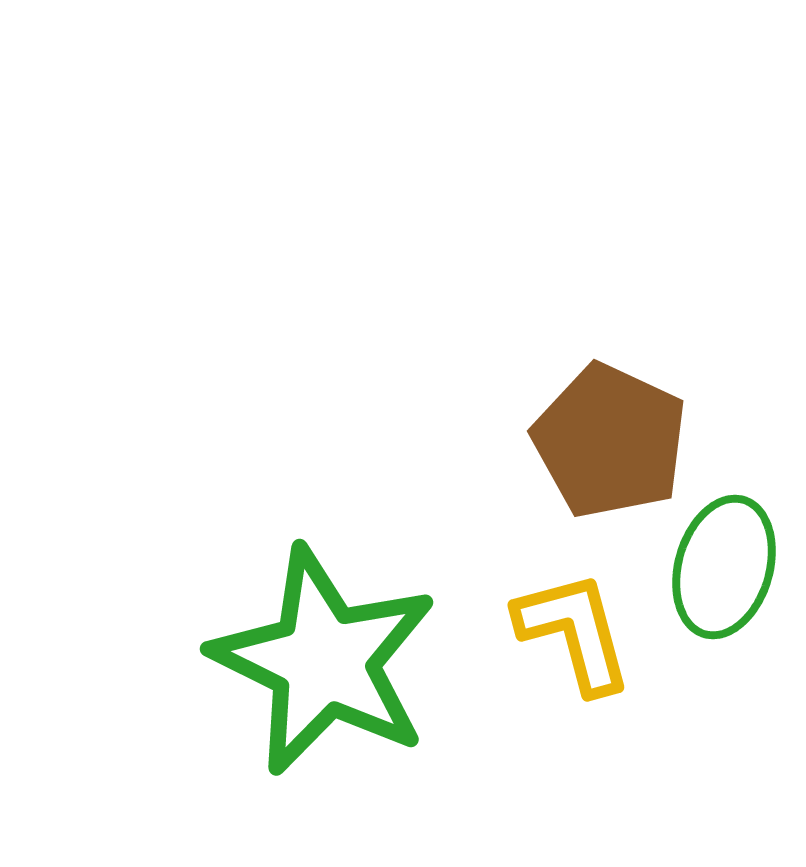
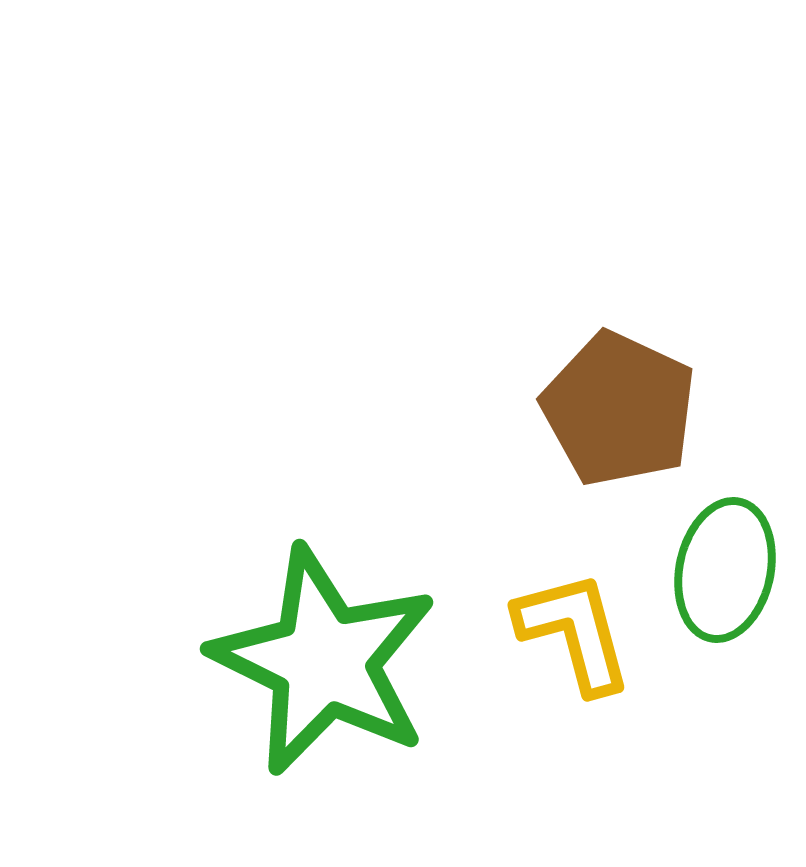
brown pentagon: moved 9 px right, 32 px up
green ellipse: moved 1 px right, 3 px down; rotated 4 degrees counterclockwise
